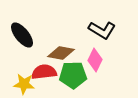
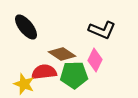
black L-shape: rotated 8 degrees counterclockwise
black ellipse: moved 4 px right, 8 px up
brown diamond: moved 1 px right, 1 px down; rotated 24 degrees clockwise
green pentagon: moved 1 px right
yellow star: rotated 15 degrees clockwise
